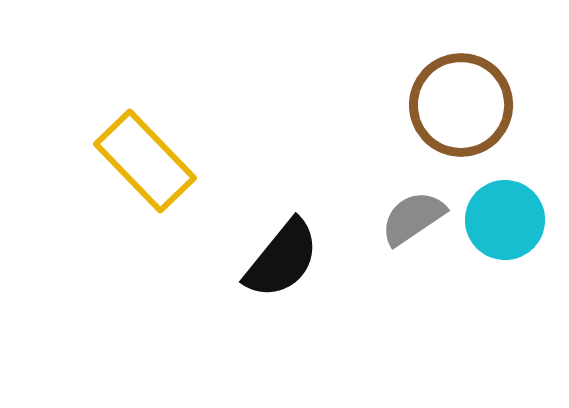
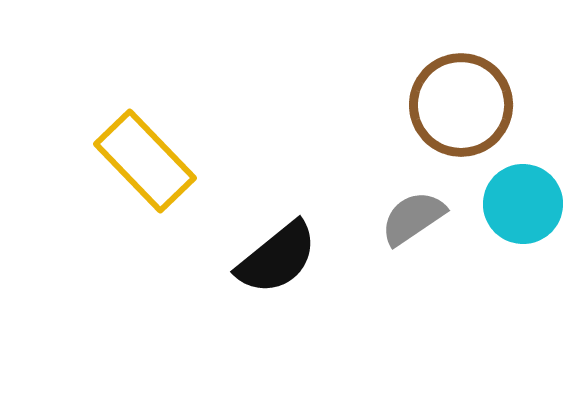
cyan circle: moved 18 px right, 16 px up
black semicircle: moved 5 px left, 1 px up; rotated 12 degrees clockwise
